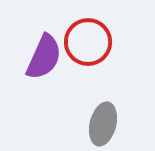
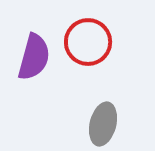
purple semicircle: moved 10 px left; rotated 9 degrees counterclockwise
